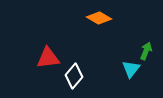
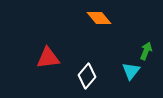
orange diamond: rotated 20 degrees clockwise
cyan triangle: moved 2 px down
white diamond: moved 13 px right
